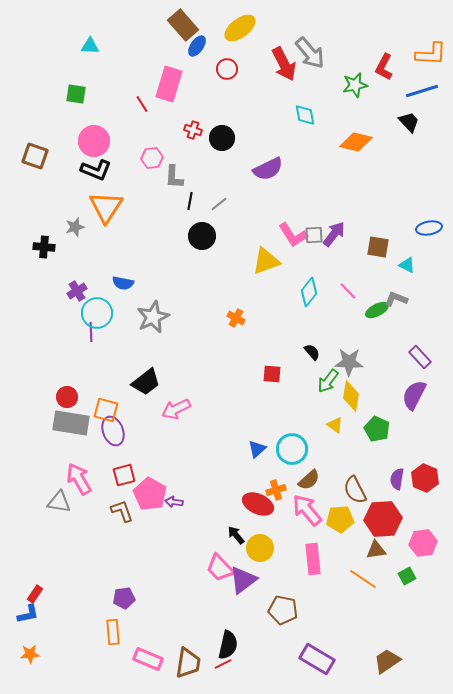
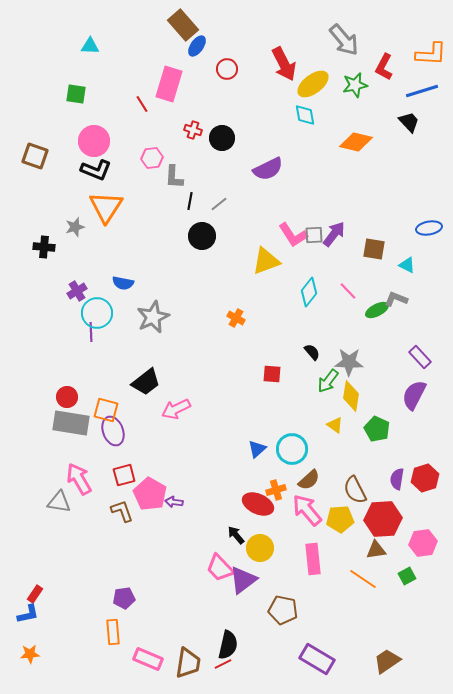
yellow ellipse at (240, 28): moved 73 px right, 56 px down
gray arrow at (310, 53): moved 34 px right, 13 px up
brown square at (378, 247): moved 4 px left, 2 px down
red hexagon at (425, 478): rotated 20 degrees clockwise
